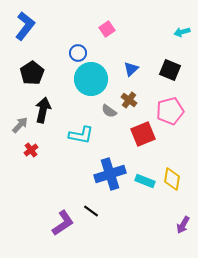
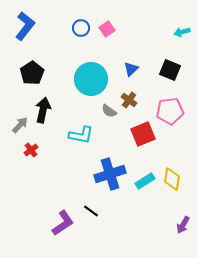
blue circle: moved 3 px right, 25 px up
pink pentagon: rotated 8 degrees clockwise
cyan rectangle: rotated 54 degrees counterclockwise
